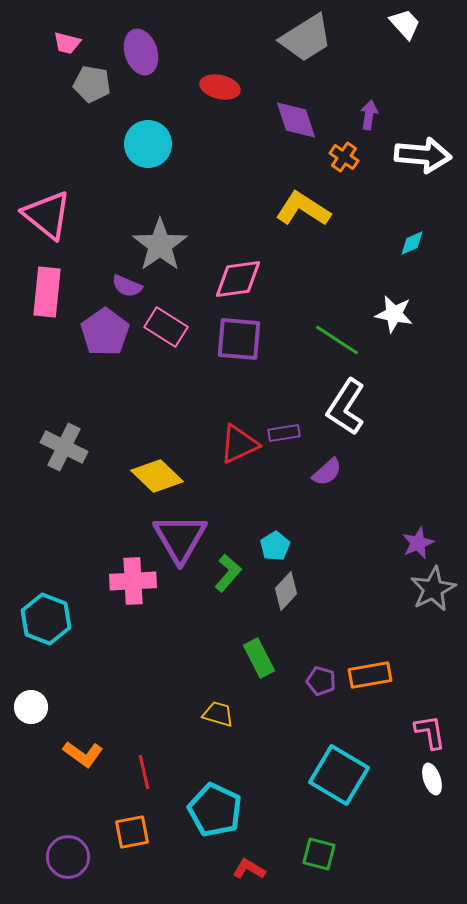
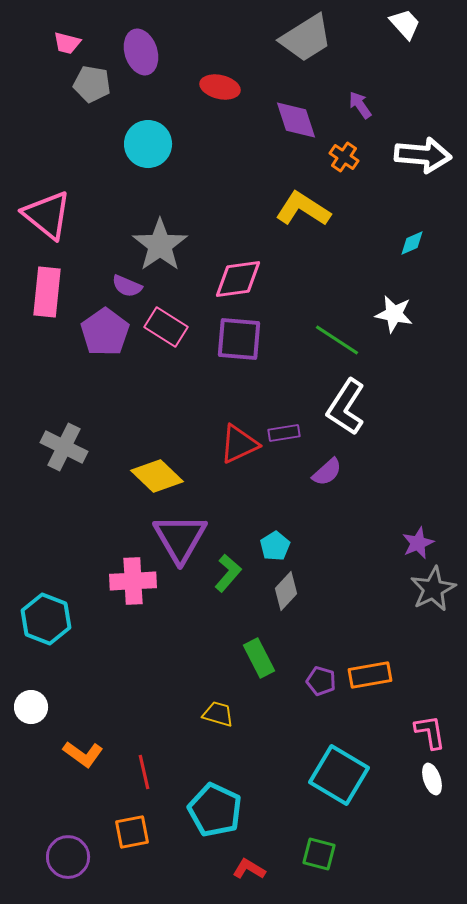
purple arrow at (369, 115): moved 9 px left, 10 px up; rotated 44 degrees counterclockwise
